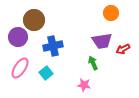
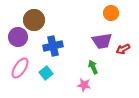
green arrow: moved 4 px down
